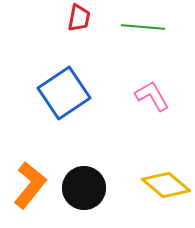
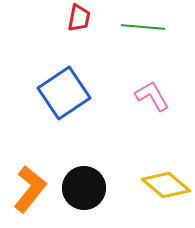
orange L-shape: moved 4 px down
